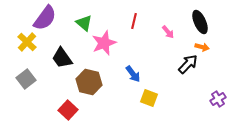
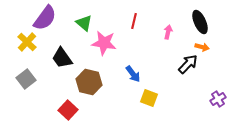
pink arrow: rotated 128 degrees counterclockwise
pink star: rotated 30 degrees clockwise
